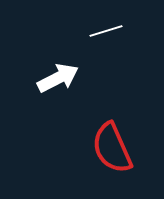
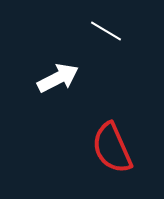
white line: rotated 48 degrees clockwise
